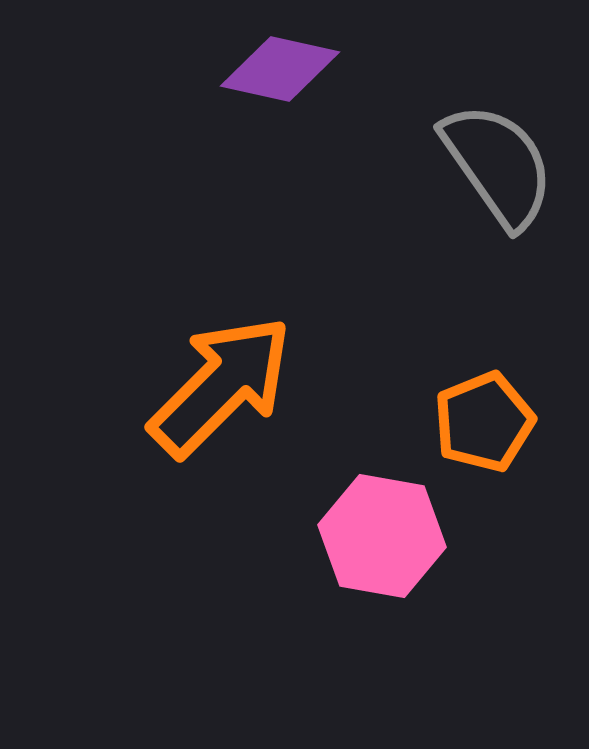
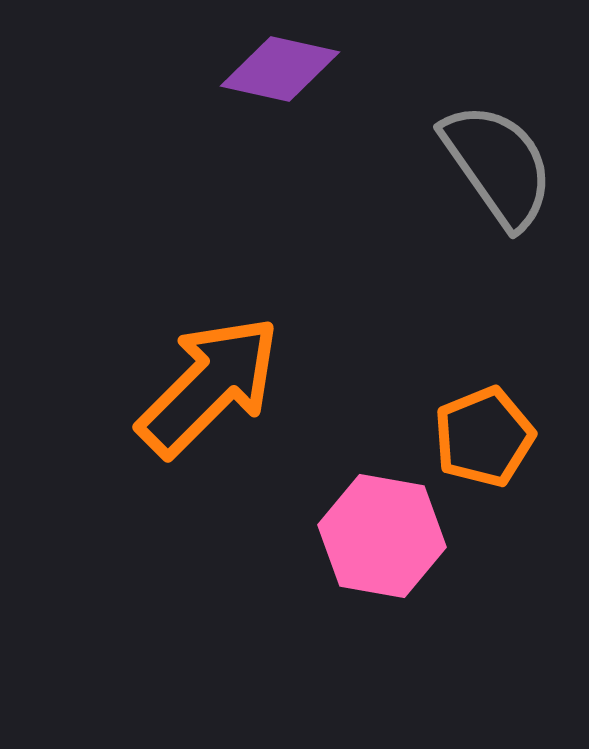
orange arrow: moved 12 px left
orange pentagon: moved 15 px down
